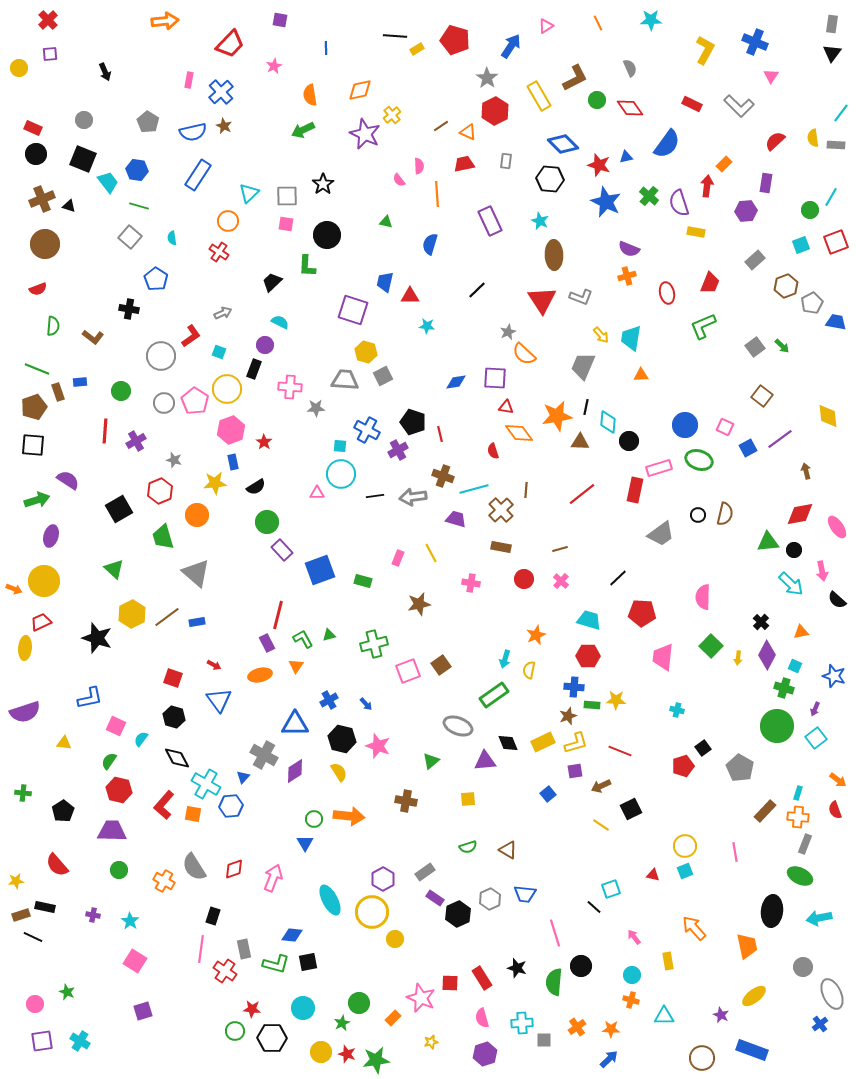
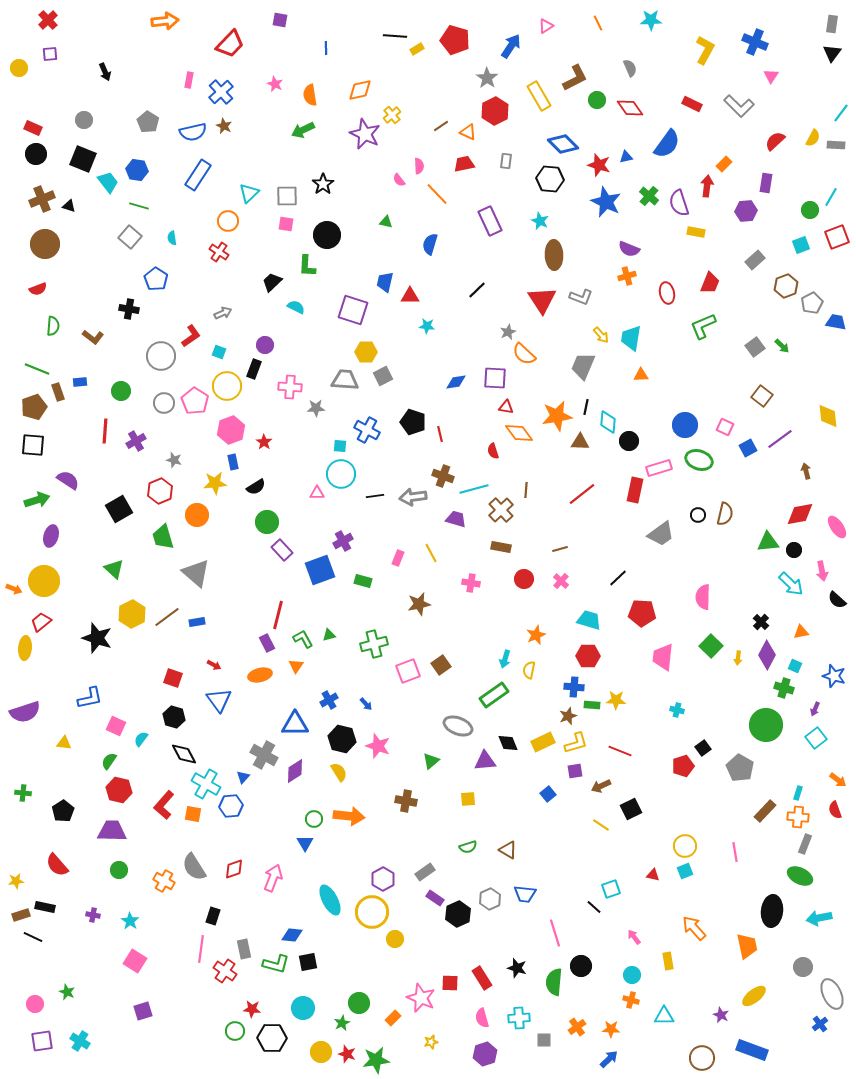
pink star at (274, 66): moved 1 px right, 18 px down; rotated 21 degrees counterclockwise
yellow semicircle at (813, 138): rotated 144 degrees counterclockwise
orange line at (437, 194): rotated 40 degrees counterclockwise
red square at (836, 242): moved 1 px right, 5 px up
cyan semicircle at (280, 322): moved 16 px right, 15 px up
yellow hexagon at (366, 352): rotated 15 degrees counterclockwise
yellow circle at (227, 389): moved 3 px up
purple cross at (398, 450): moved 55 px left, 91 px down
red trapezoid at (41, 622): rotated 15 degrees counterclockwise
green circle at (777, 726): moved 11 px left, 1 px up
black diamond at (177, 758): moved 7 px right, 4 px up
cyan cross at (522, 1023): moved 3 px left, 5 px up
